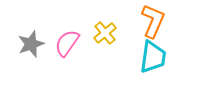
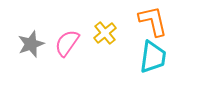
orange L-shape: rotated 36 degrees counterclockwise
